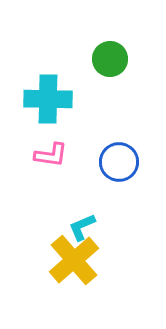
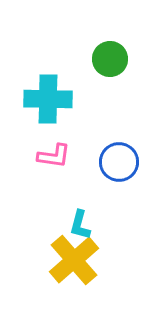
pink L-shape: moved 3 px right, 1 px down
cyan L-shape: moved 2 px left, 2 px up; rotated 52 degrees counterclockwise
